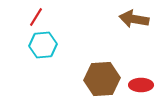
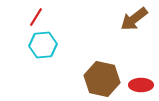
brown arrow: rotated 48 degrees counterclockwise
brown hexagon: rotated 16 degrees clockwise
